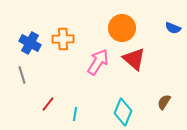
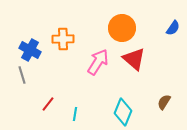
blue semicircle: rotated 77 degrees counterclockwise
blue cross: moved 7 px down
